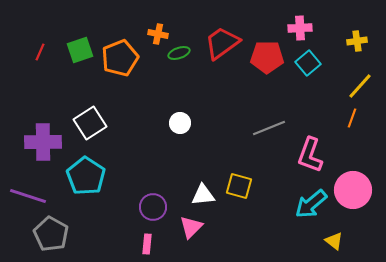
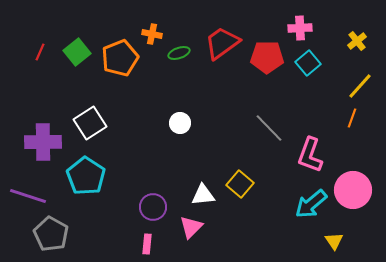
orange cross: moved 6 px left
yellow cross: rotated 30 degrees counterclockwise
green square: moved 3 px left, 2 px down; rotated 20 degrees counterclockwise
gray line: rotated 68 degrees clockwise
yellow square: moved 1 px right, 2 px up; rotated 24 degrees clockwise
yellow triangle: rotated 18 degrees clockwise
